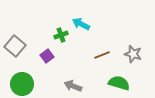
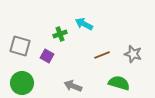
cyan arrow: moved 3 px right
green cross: moved 1 px left, 1 px up
gray square: moved 5 px right; rotated 25 degrees counterclockwise
purple square: rotated 24 degrees counterclockwise
green circle: moved 1 px up
